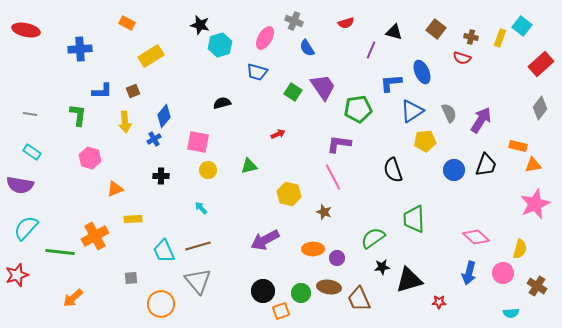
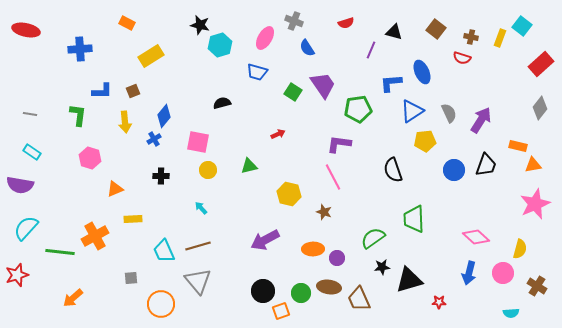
purple trapezoid at (323, 87): moved 2 px up
